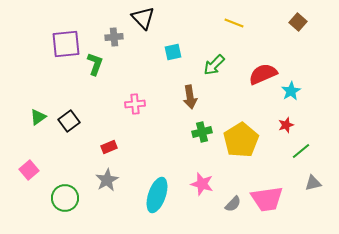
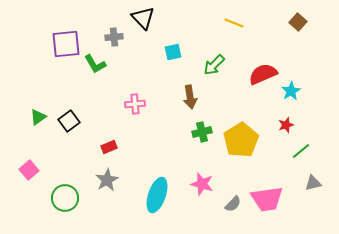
green L-shape: rotated 130 degrees clockwise
